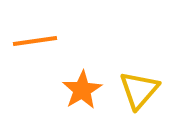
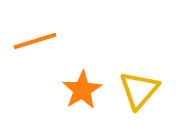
orange line: rotated 9 degrees counterclockwise
